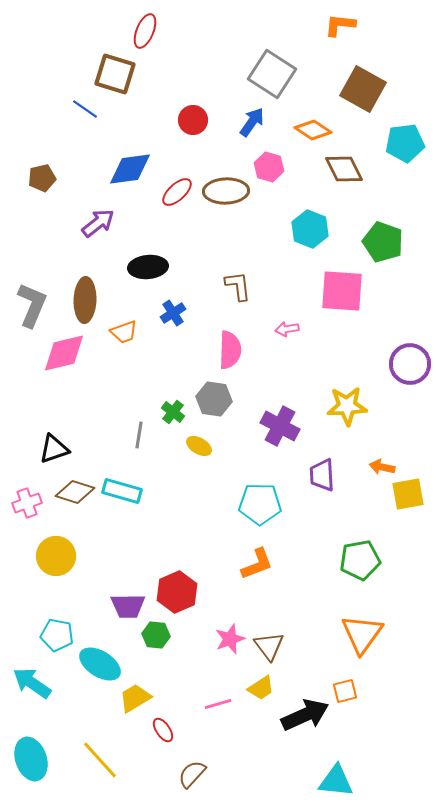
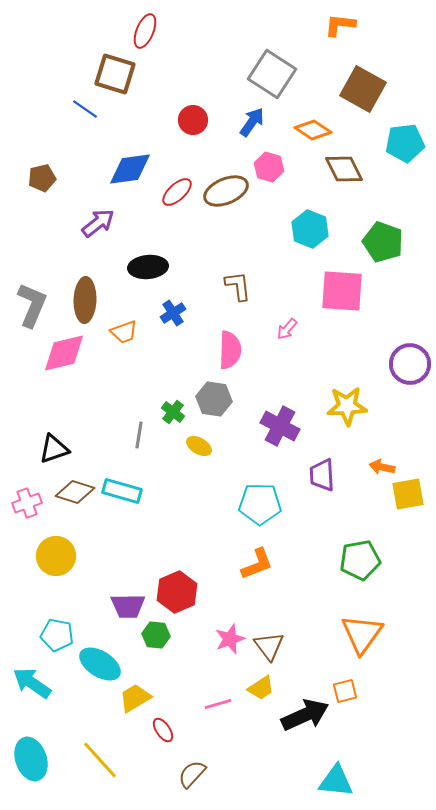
brown ellipse at (226, 191): rotated 21 degrees counterclockwise
pink arrow at (287, 329): rotated 40 degrees counterclockwise
